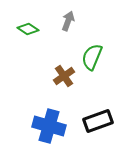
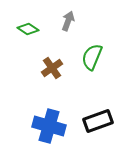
brown cross: moved 12 px left, 8 px up
